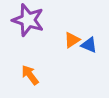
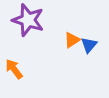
blue triangle: rotated 48 degrees clockwise
orange arrow: moved 16 px left, 6 px up
